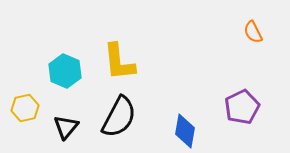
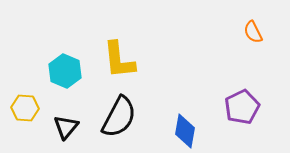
yellow L-shape: moved 2 px up
yellow hexagon: rotated 16 degrees clockwise
